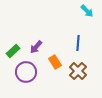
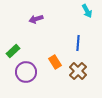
cyan arrow: rotated 16 degrees clockwise
purple arrow: moved 28 px up; rotated 32 degrees clockwise
